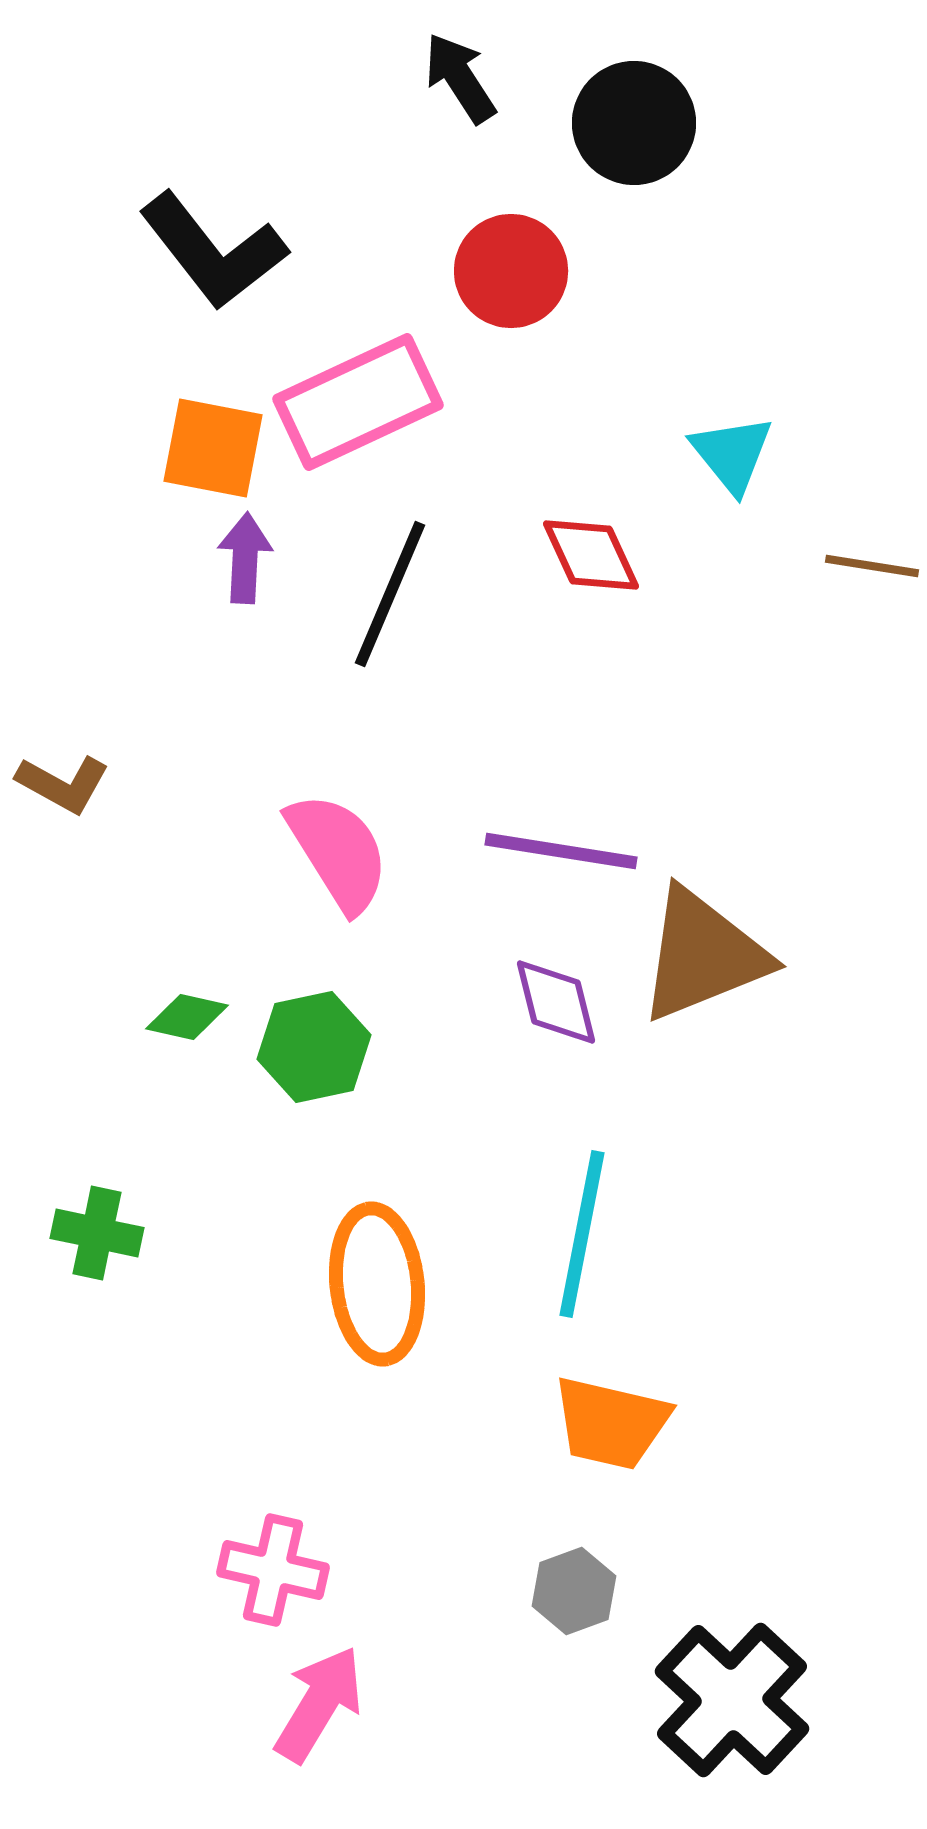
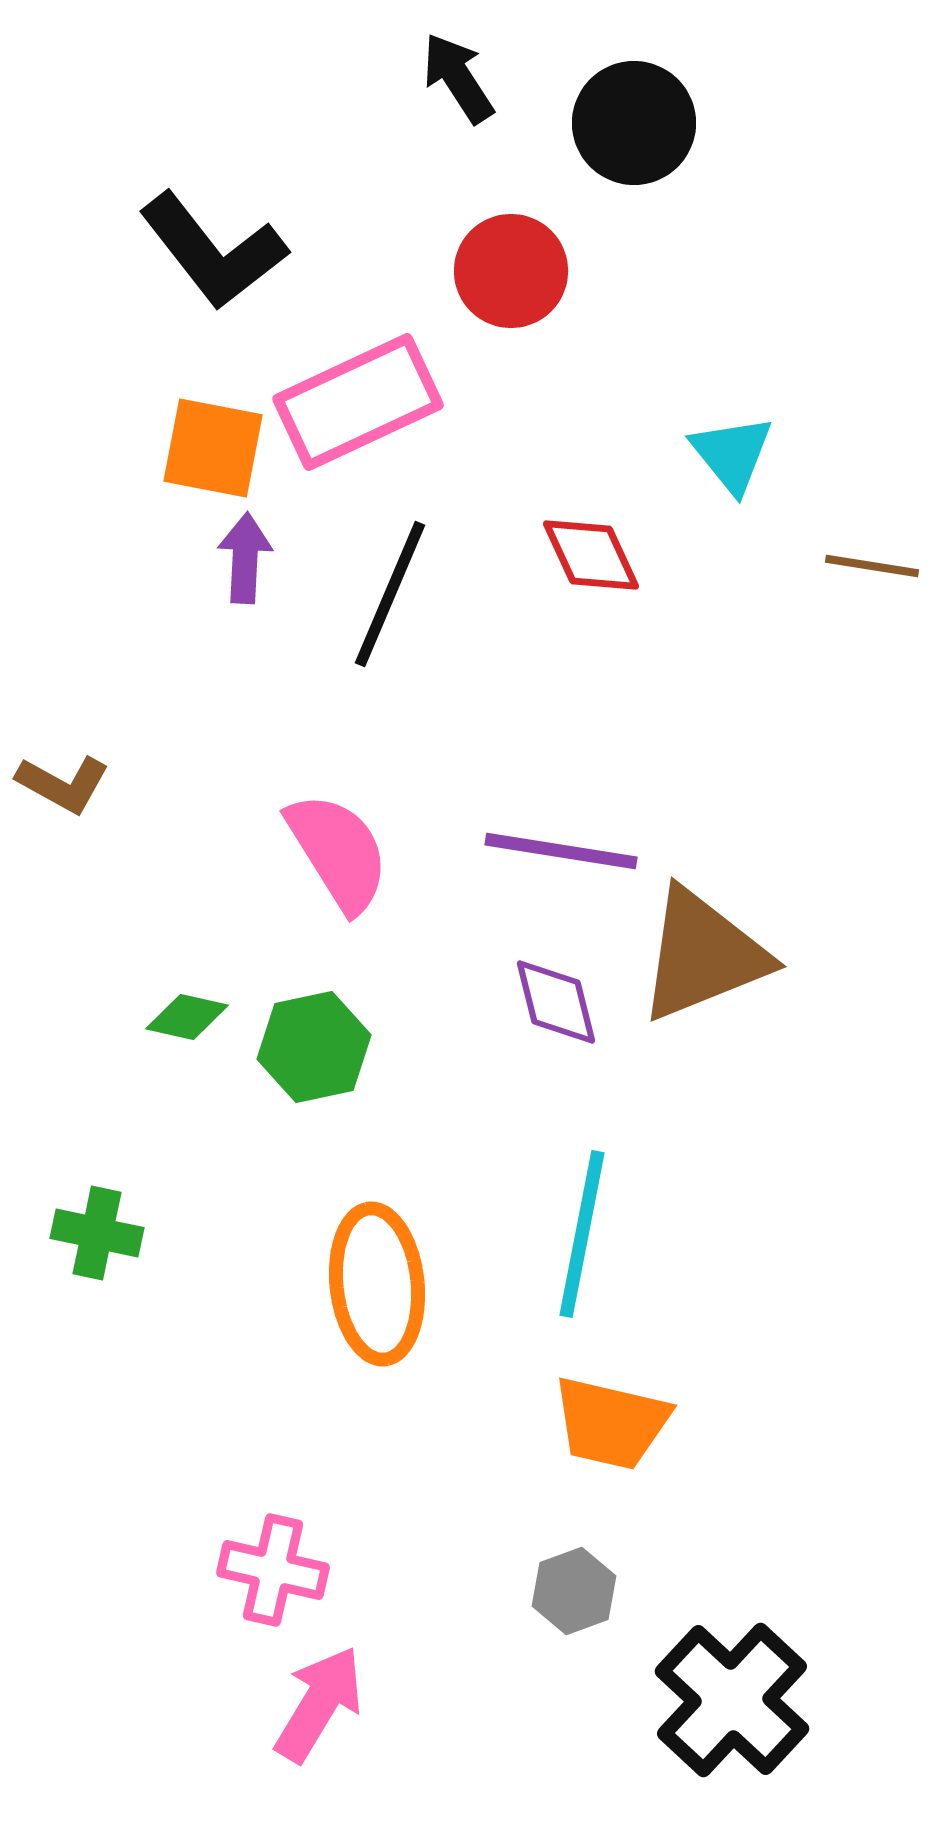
black arrow: moved 2 px left
